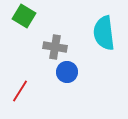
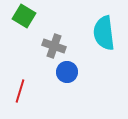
gray cross: moved 1 px left, 1 px up; rotated 10 degrees clockwise
red line: rotated 15 degrees counterclockwise
